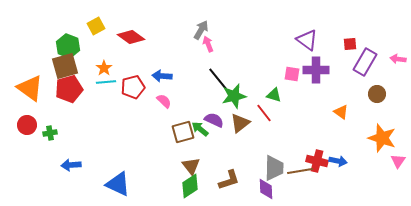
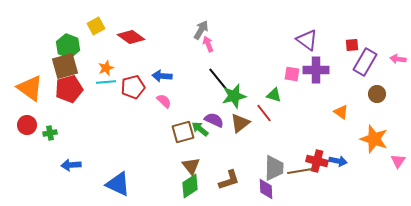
red square at (350, 44): moved 2 px right, 1 px down
orange star at (104, 68): moved 2 px right; rotated 14 degrees clockwise
orange star at (382, 138): moved 8 px left, 1 px down
